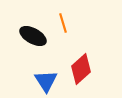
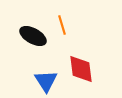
orange line: moved 1 px left, 2 px down
red diamond: rotated 56 degrees counterclockwise
